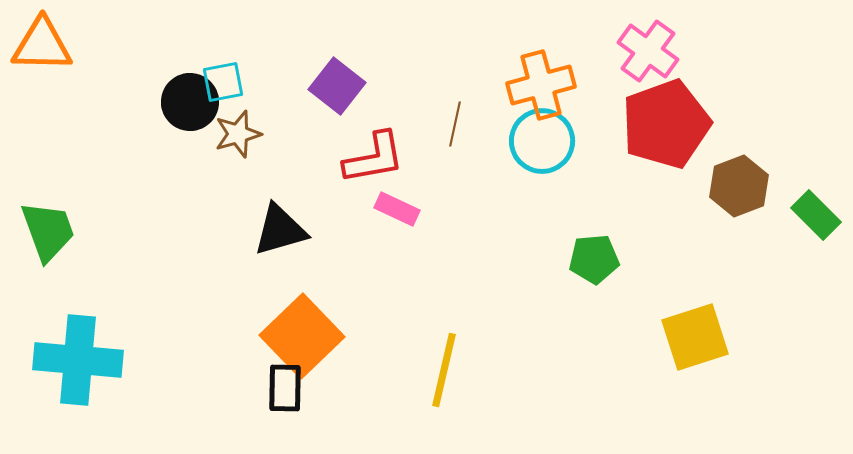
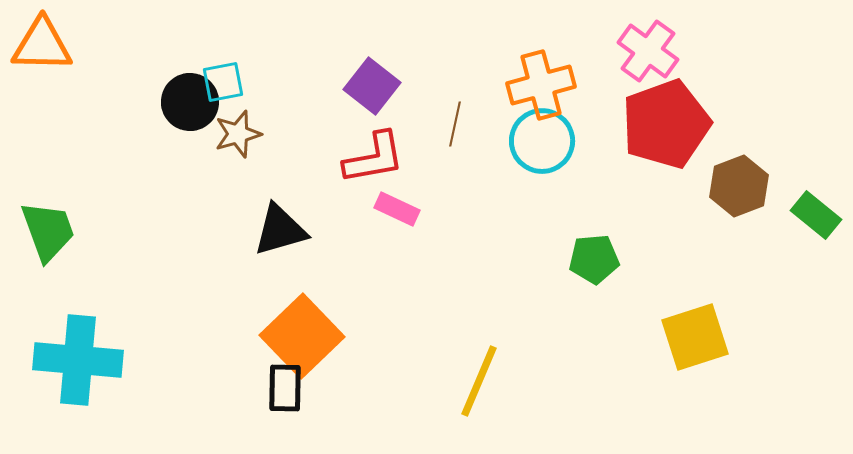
purple square: moved 35 px right
green rectangle: rotated 6 degrees counterclockwise
yellow line: moved 35 px right, 11 px down; rotated 10 degrees clockwise
